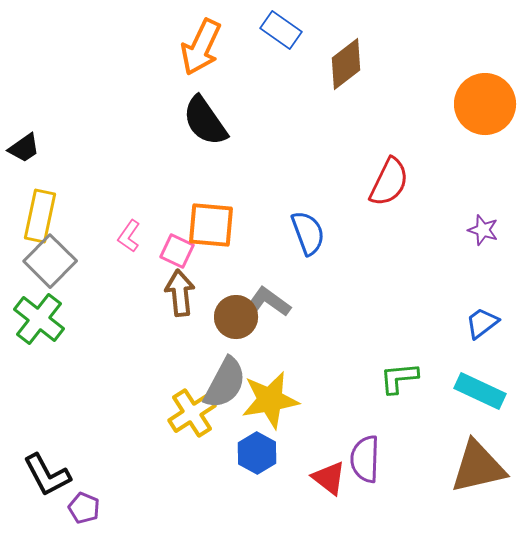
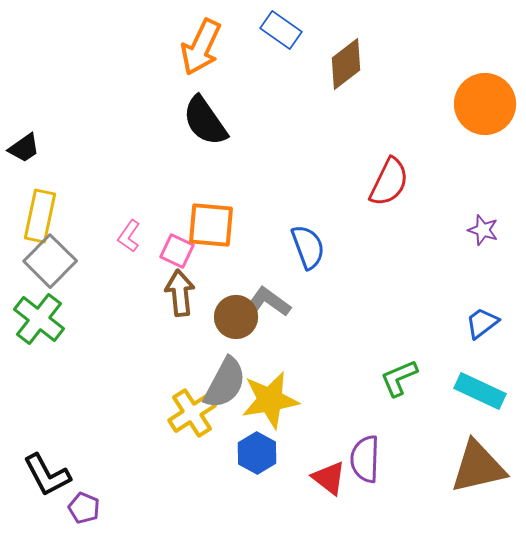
blue semicircle: moved 14 px down
green L-shape: rotated 18 degrees counterclockwise
